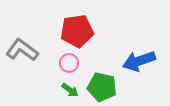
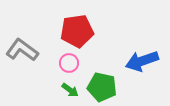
blue arrow: moved 3 px right
